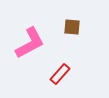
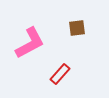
brown square: moved 5 px right, 1 px down; rotated 12 degrees counterclockwise
